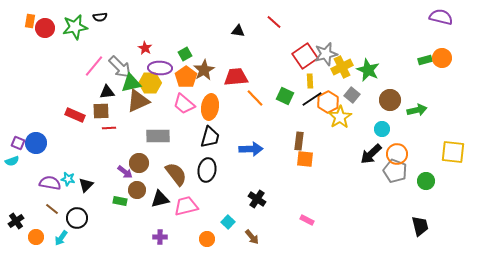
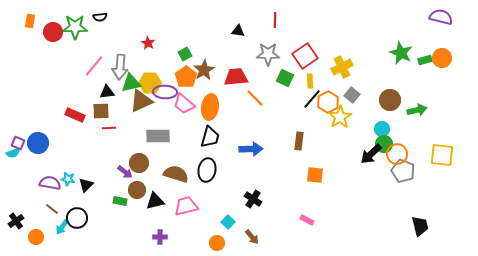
red line at (274, 22): moved 1 px right, 2 px up; rotated 49 degrees clockwise
green star at (75, 27): rotated 10 degrees clockwise
red circle at (45, 28): moved 8 px right, 4 px down
red star at (145, 48): moved 3 px right, 5 px up
gray star at (326, 54): moved 58 px left; rotated 15 degrees clockwise
gray arrow at (120, 67): rotated 50 degrees clockwise
purple ellipse at (160, 68): moved 5 px right, 24 px down
green star at (368, 70): moved 33 px right, 17 px up
green square at (285, 96): moved 18 px up
black line at (312, 99): rotated 15 degrees counterclockwise
brown triangle at (138, 101): moved 3 px right
blue circle at (36, 143): moved 2 px right
yellow square at (453, 152): moved 11 px left, 3 px down
orange square at (305, 159): moved 10 px right, 16 px down
cyan semicircle at (12, 161): moved 1 px right, 8 px up
gray pentagon at (395, 171): moved 8 px right
brown semicircle at (176, 174): rotated 35 degrees counterclockwise
green circle at (426, 181): moved 42 px left, 37 px up
black triangle at (160, 199): moved 5 px left, 2 px down
black cross at (257, 199): moved 4 px left
cyan arrow at (61, 238): moved 1 px right, 11 px up
orange circle at (207, 239): moved 10 px right, 4 px down
